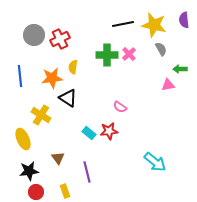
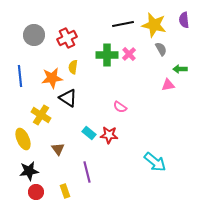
red cross: moved 7 px right, 1 px up
red star: moved 4 px down; rotated 12 degrees clockwise
brown triangle: moved 9 px up
